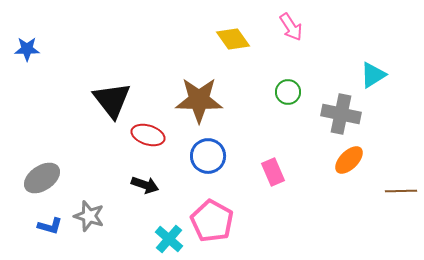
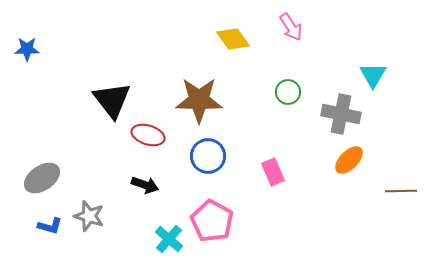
cyan triangle: rotated 28 degrees counterclockwise
